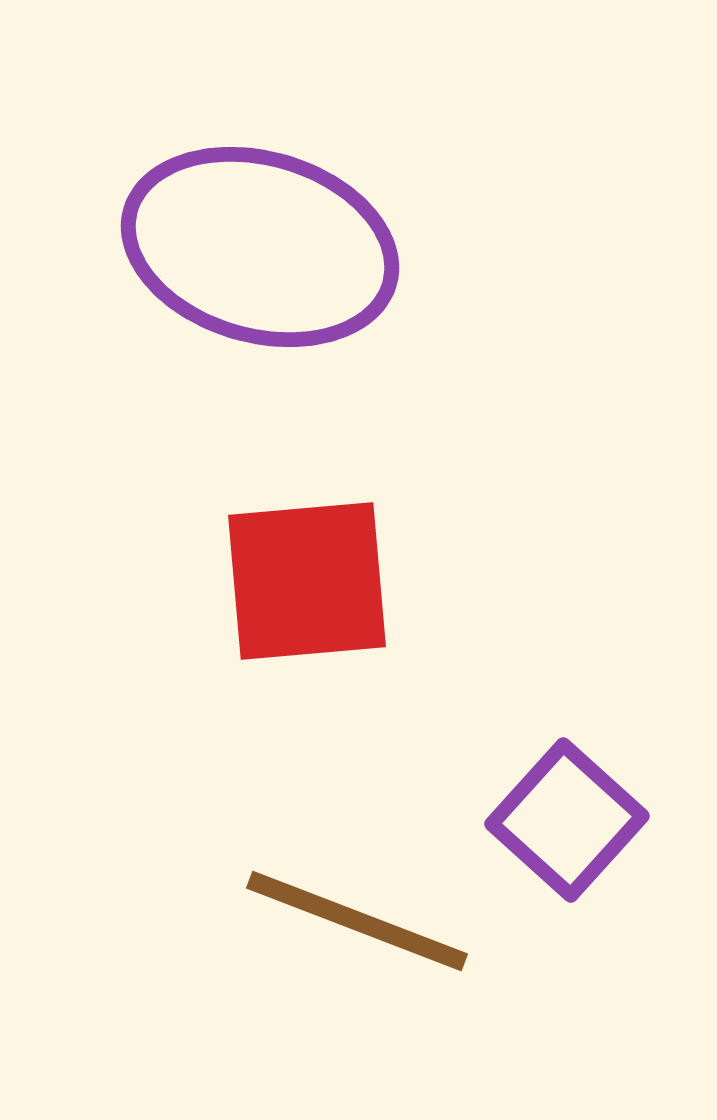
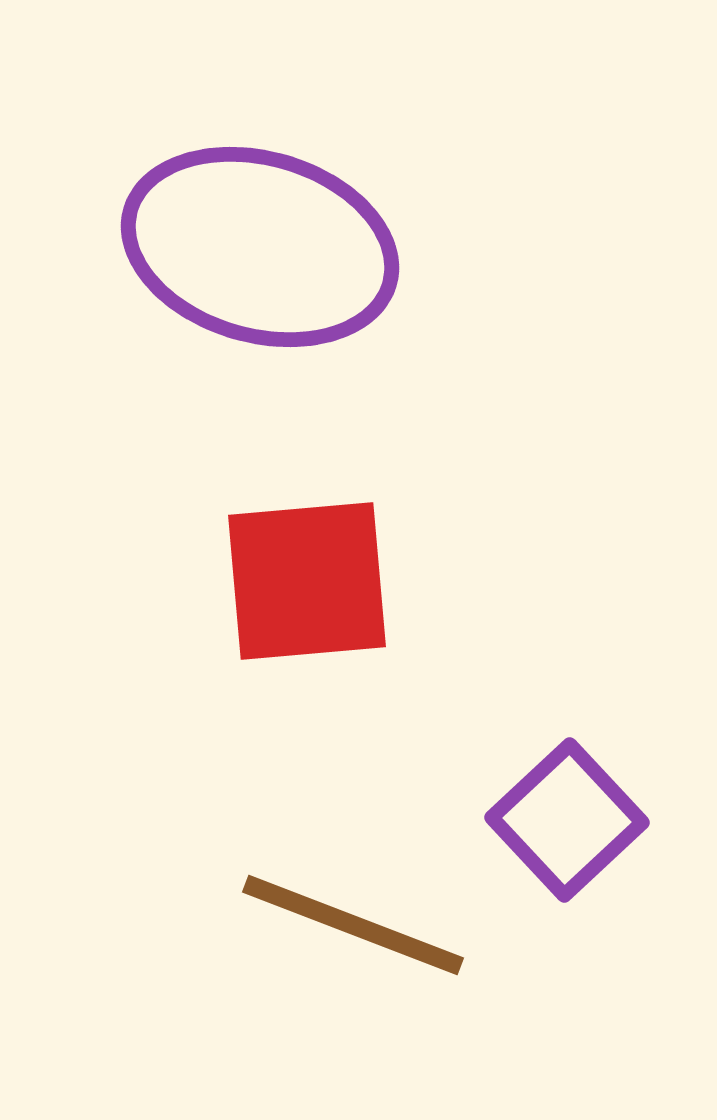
purple square: rotated 5 degrees clockwise
brown line: moved 4 px left, 4 px down
